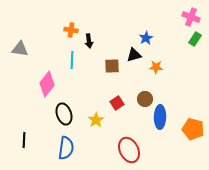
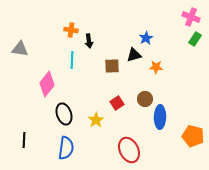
orange pentagon: moved 7 px down
